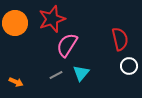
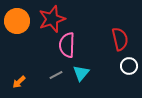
orange circle: moved 2 px right, 2 px up
pink semicircle: rotated 30 degrees counterclockwise
orange arrow: moved 3 px right; rotated 112 degrees clockwise
